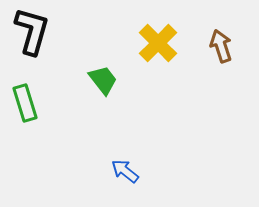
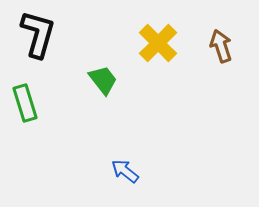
black L-shape: moved 6 px right, 3 px down
